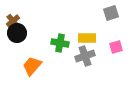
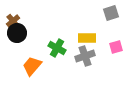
green cross: moved 3 px left, 5 px down; rotated 18 degrees clockwise
